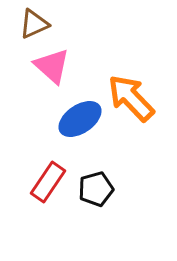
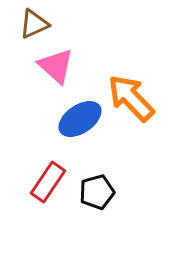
pink triangle: moved 4 px right
black pentagon: moved 1 px right, 3 px down
